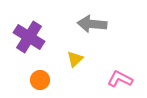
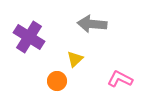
orange circle: moved 17 px right, 1 px down
